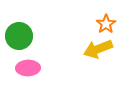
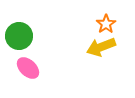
yellow arrow: moved 3 px right, 2 px up
pink ellipse: rotated 45 degrees clockwise
